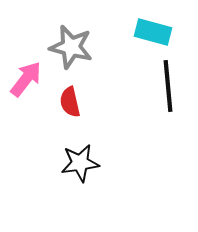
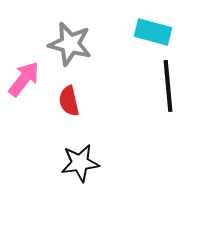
gray star: moved 1 px left, 3 px up
pink arrow: moved 2 px left
red semicircle: moved 1 px left, 1 px up
